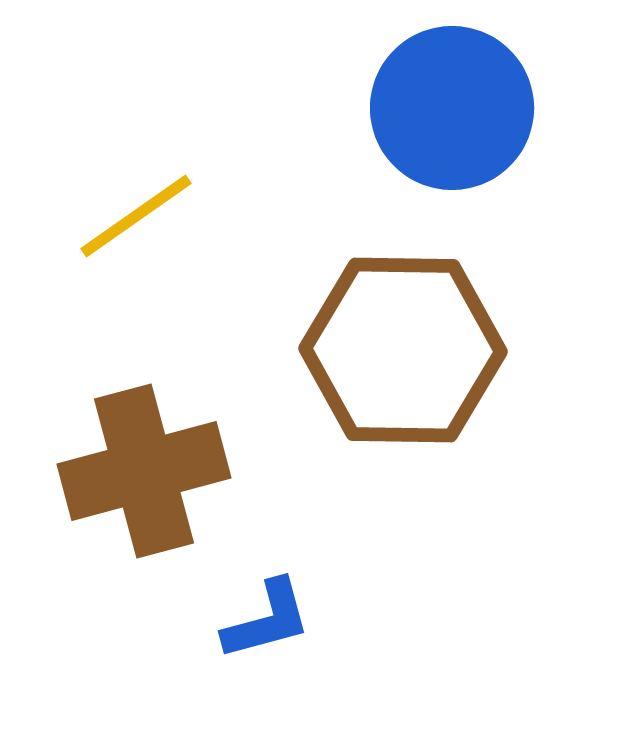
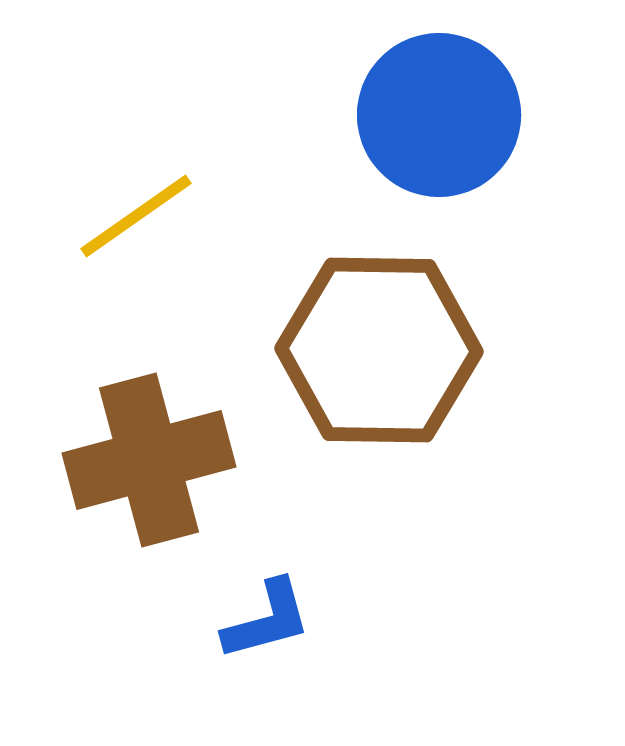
blue circle: moved 13 px left, 7 px down
brown hexagon: moved 24 px left
brown cross: moved 5 px right, 11 px up
